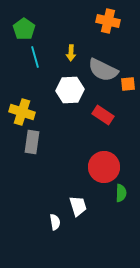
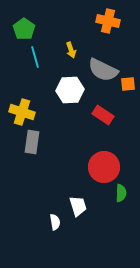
yellow arrow: moved 3 px up; rotated 21 degrees counterclockwise
